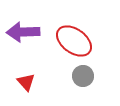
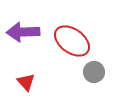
red ellipse: moved 2 px left
gray circle: moved 11 px right, 4 px up
